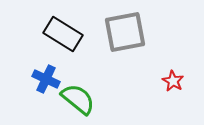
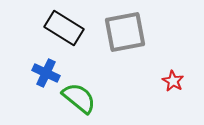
black rectangle: moved 1 px right, 6 px up
blue cross: moved 6 px up
green semicircle: moved 1 px right, 1 px up
